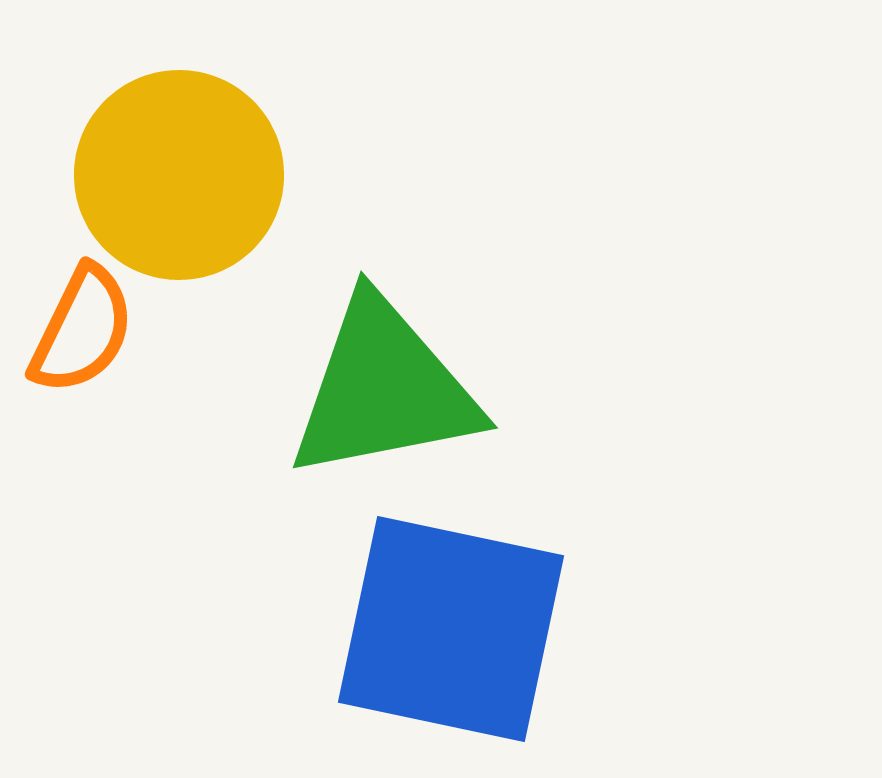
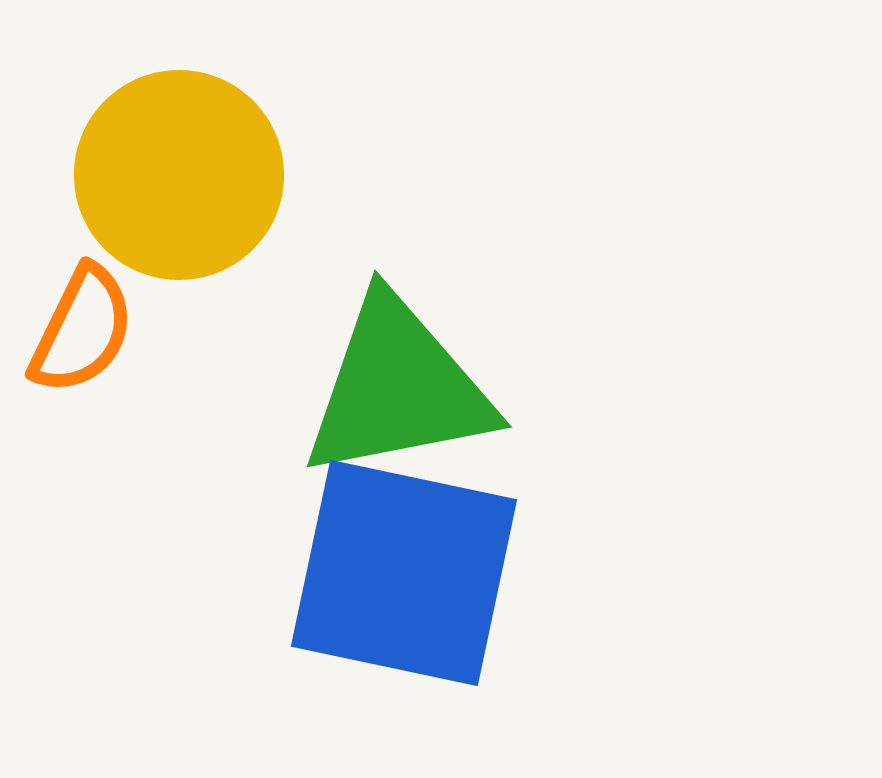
green triangle: moved 14 px right, 1 px up
blue square: moved 47 px left, 56 px up
